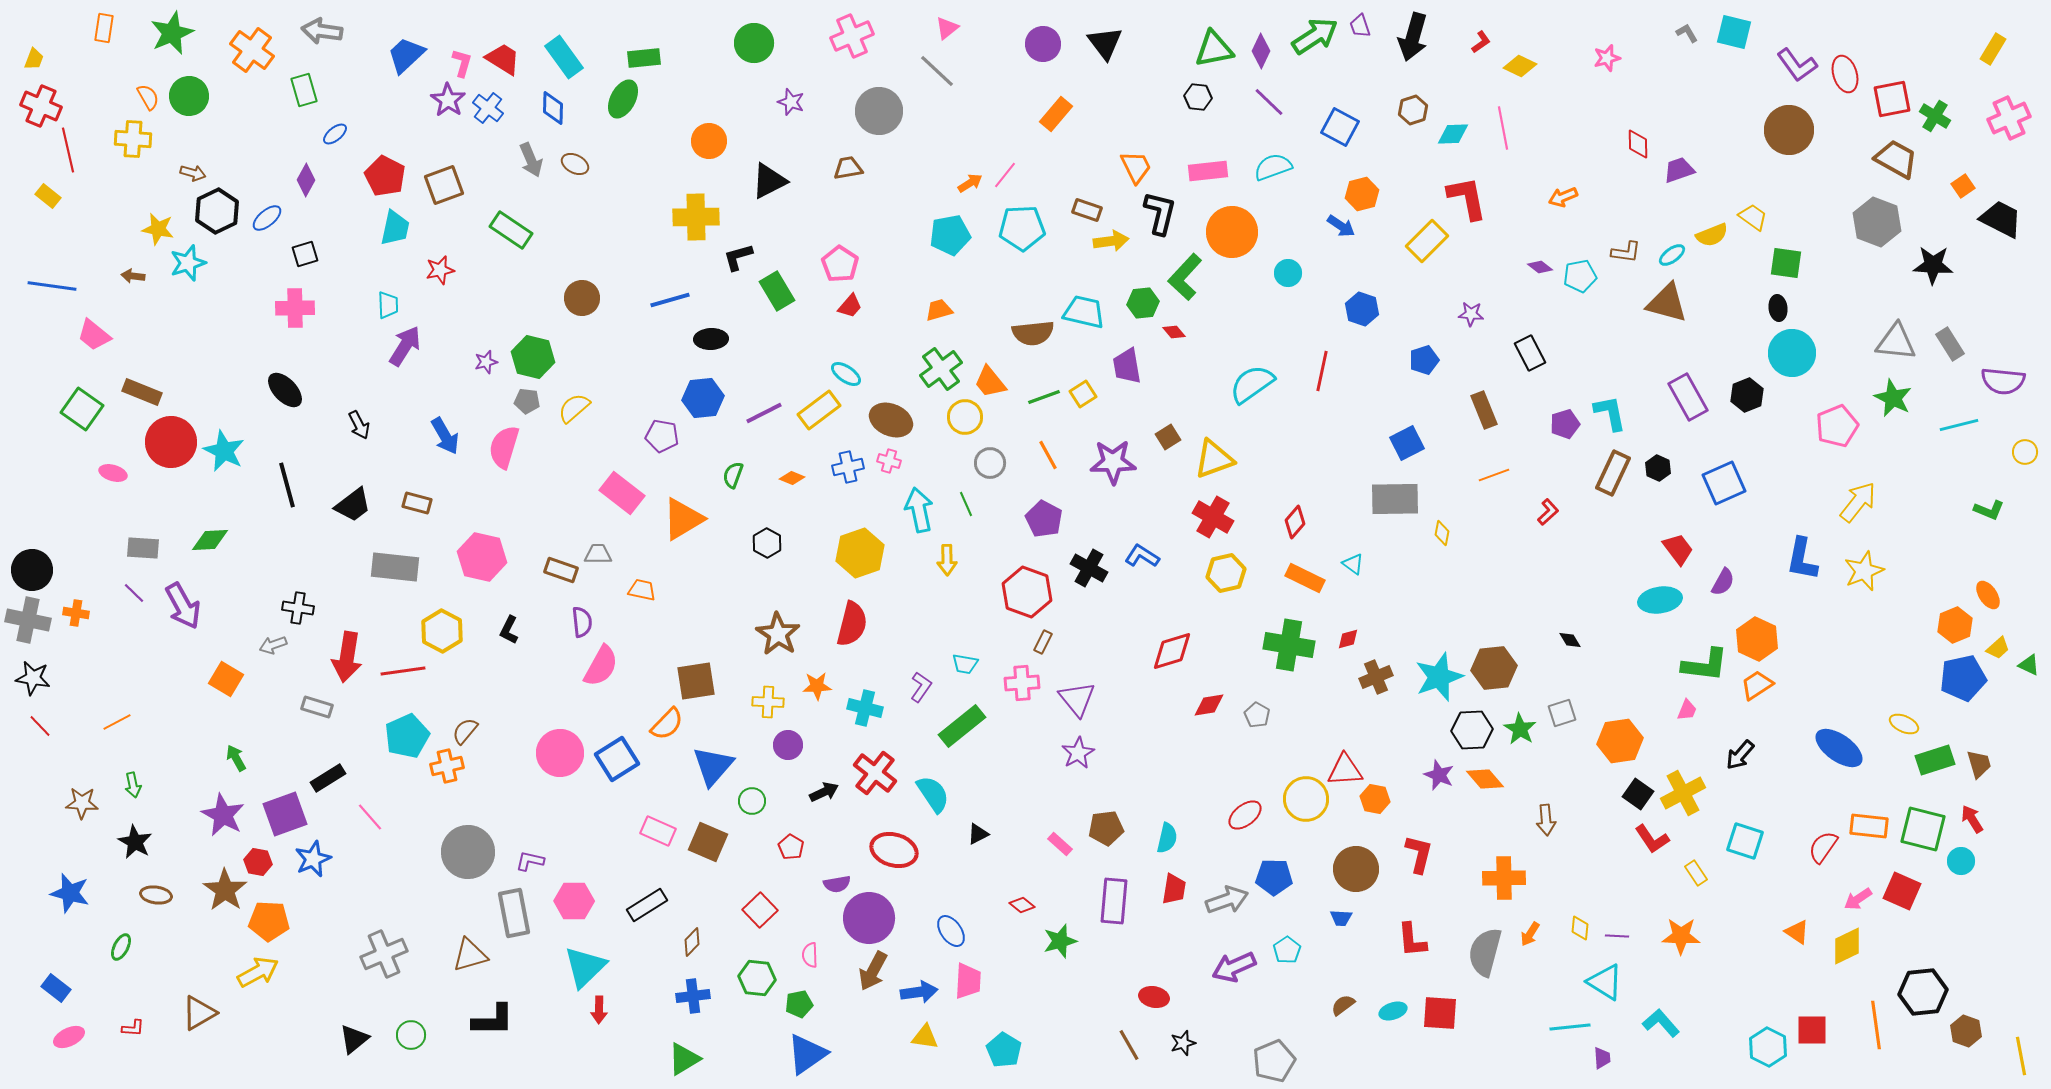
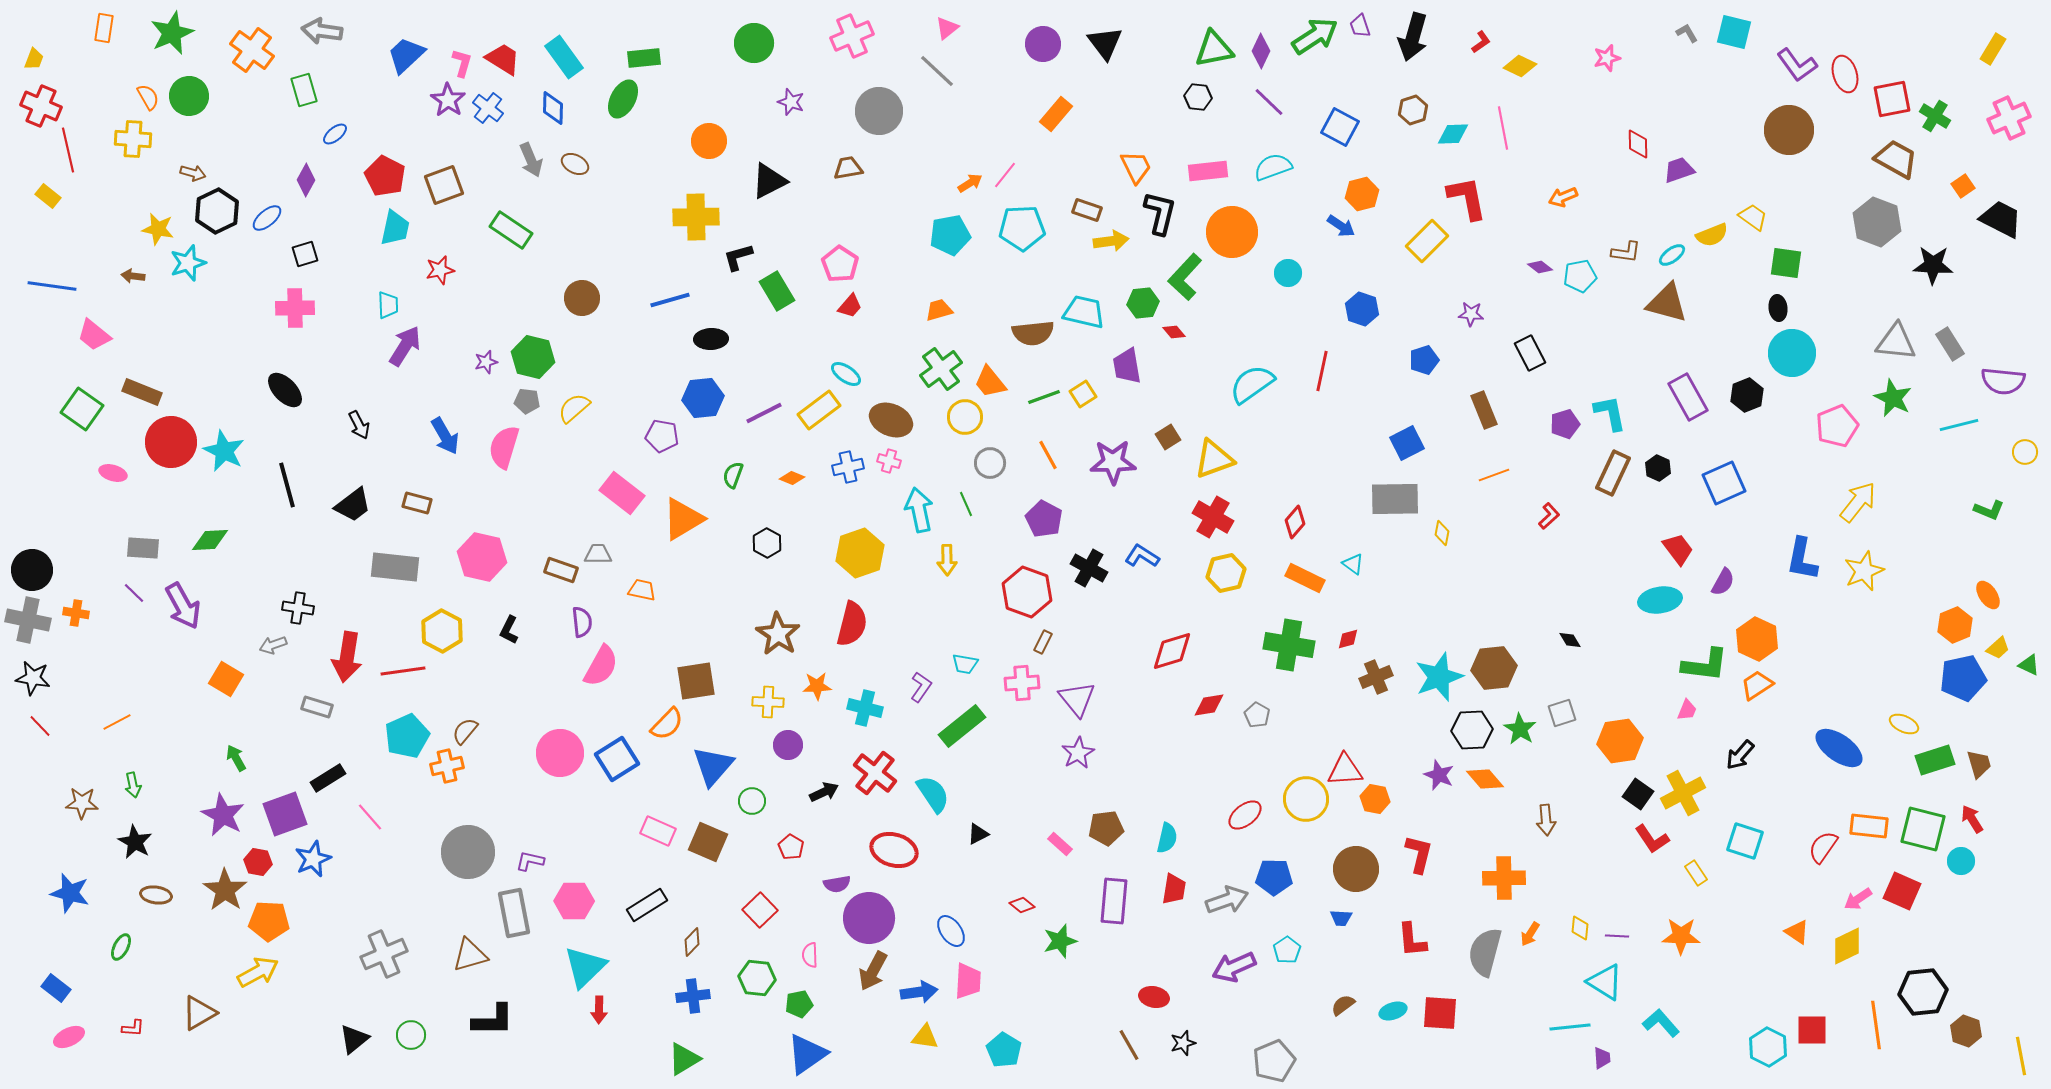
red L-shape at (1548, 512): moved 1 px right, 4 px down
